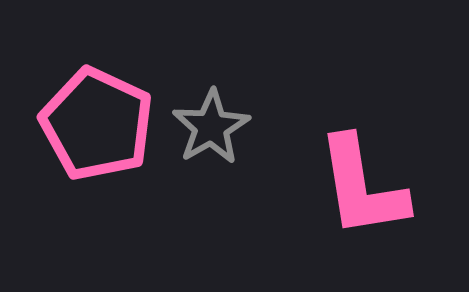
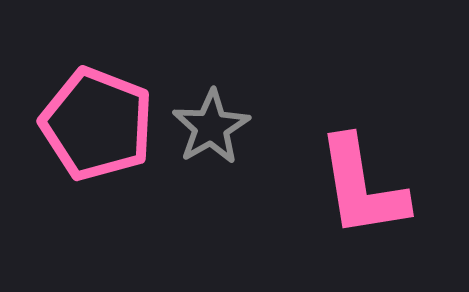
pink pentagon: rotated 4 degrees counterclockwise
